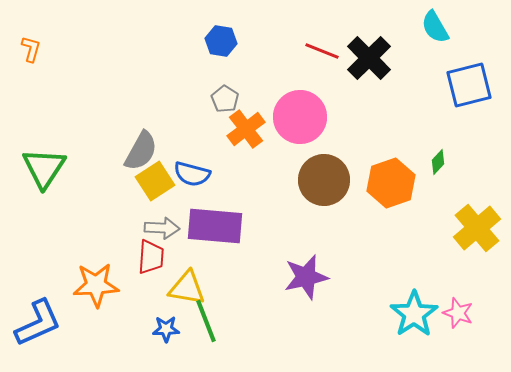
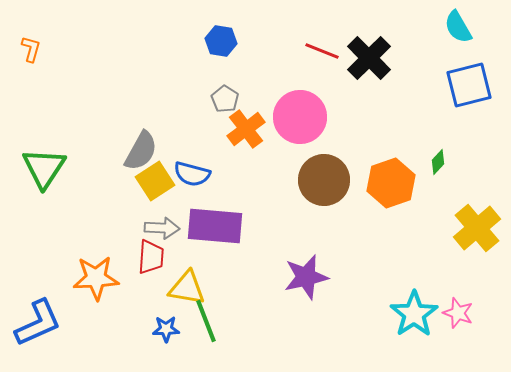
cyan semicircle: moved 23 px right
orange star: moved 7 px up
